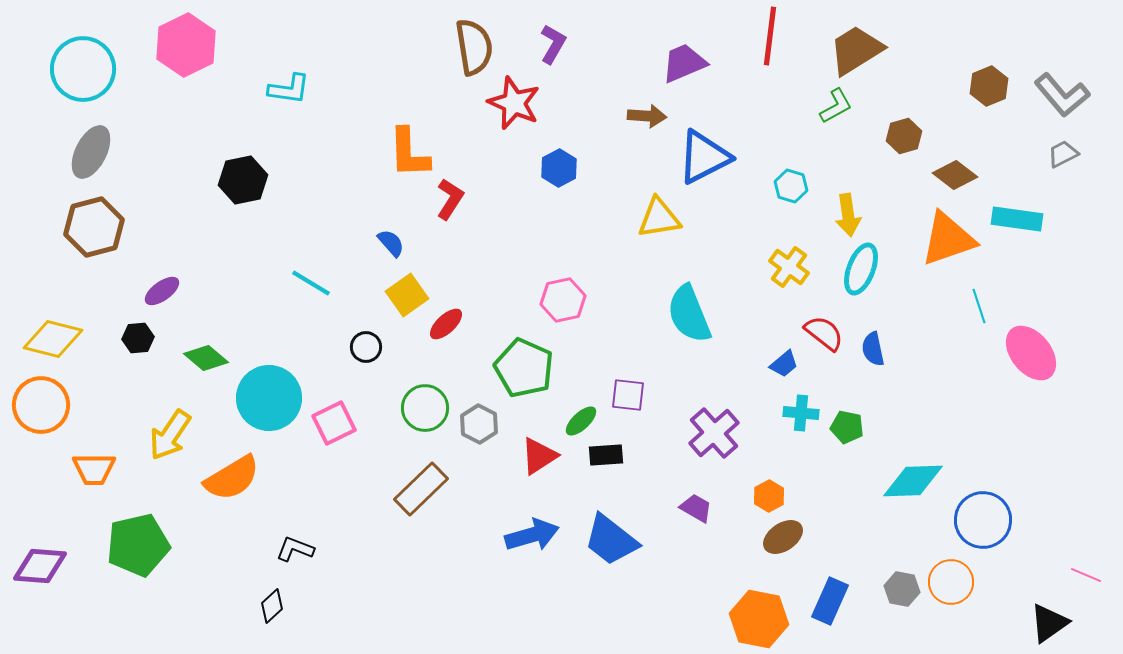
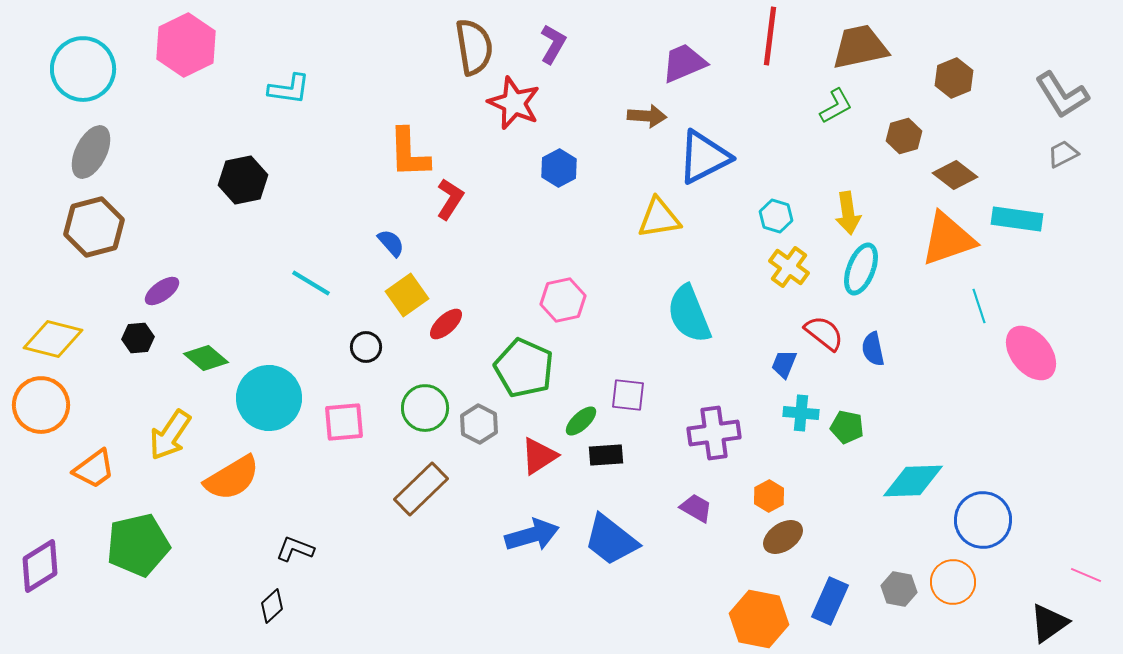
brown trapezoid at (856, 50): moved 4 px right, 3 px up; rotated 20 degrees clockwise
brown hexagon at (989, 86): moved 35 px left, 8 px up
gray L-shape at (1062, 95): rotated 8 degrees clockwise
cyan hexagon at (791, 186): moved 15 px left, 30 px down
yellow arrow at (848, 215): moved 2 px up
blue trapezoid at (784, 364): rotated 152 degrees clockwise
pink square at (334, 423): moved 10 px right, 1 px up; rotated 21 degrees clockwise
purple cross at (714, 433): rotated 33 degrees clockwise
orange trapezoid at (94, 469): rotated 36 degrees counterclockwise
purple diamond at (40, 566): rotated 36 degrees counterclockwise
orange circle at (951, 582): moved 2 px right
gray hexagon at (902, 589): moved 3 px left
